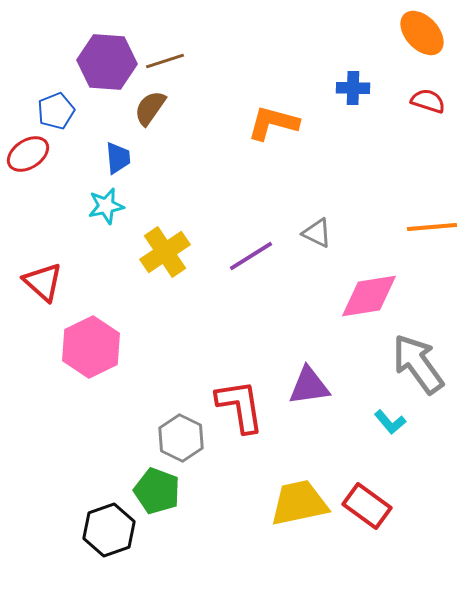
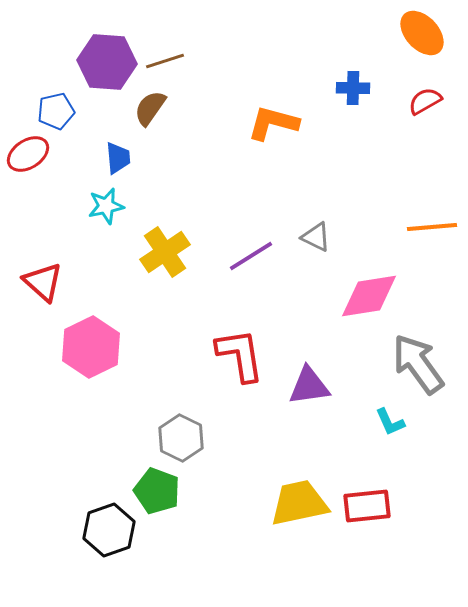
red semicircle: moved 3 px left; rotated 48 degrees counterclockwise
blue pentagon: rotated 9 degrees clockwise
gray triangle: moved 1 px left, 4 px down
red L-shape: moved 51 px up
cyan L-shape: rotated 16 degrees clockwise
red rectangle: rotated 42 degrees counterclockwise
